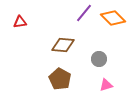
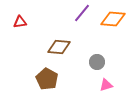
purple line: moved 2 px left
orange diamond: moved 1 px down; rotated 40 degrees counterclockwise
brown diamond: moved 4 px left, 2 px down
gray circle: moved 2 px left, 3 px down
brown pentagon: moved 13 px left
